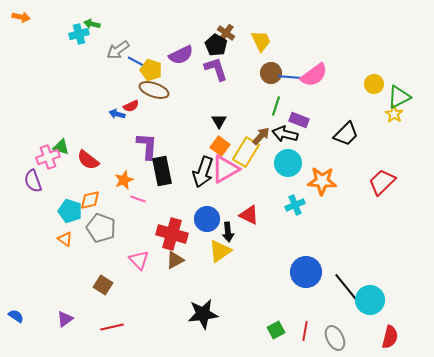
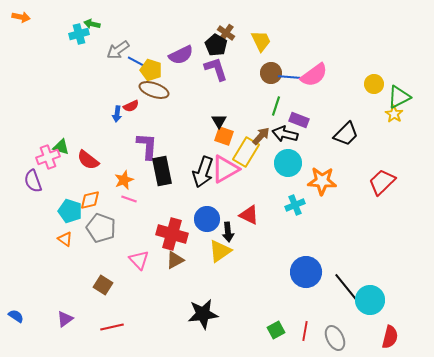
blue arrow at (117, 114): rotated 98 degrees counterclockwise
orange square at (220, 146): moved 4 px right, 10 px up; rotated 18 degrees counterclockwise
pink line at (138, 199): moved 9 px left
